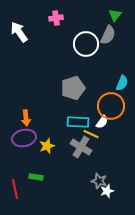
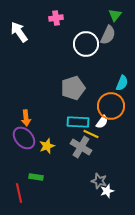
purple ellipse: rotated 60 degrees clockwise
red line: moved 4 px right, 4 px down
